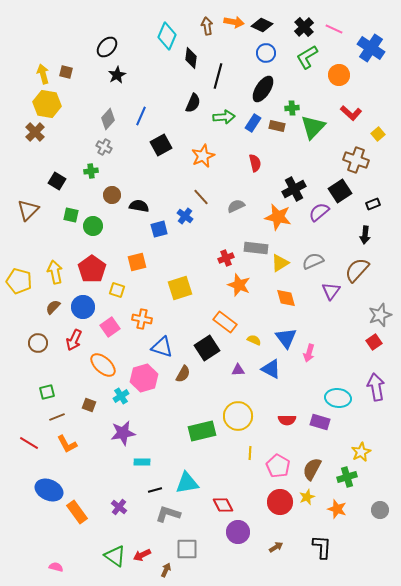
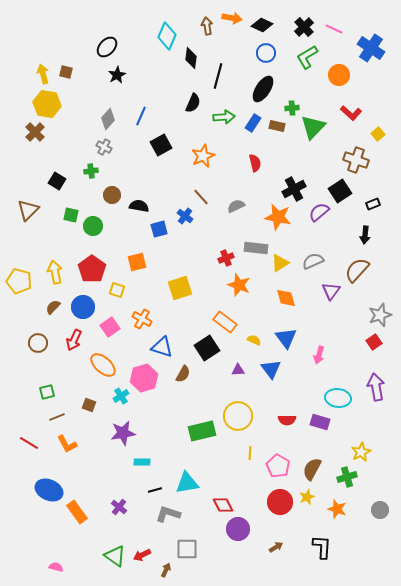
orange arrow at (234, 22): moved 2 px left, 4 px up
orange cross at (142, 319): rotated 18 degrees clockwise
pink arrow at (309, 353): moved 10 px right, 2 px down
blue triangle at (271, 369): rotated 25 degrees clockwise
purple circle at (238, 532): moved 3 px up
